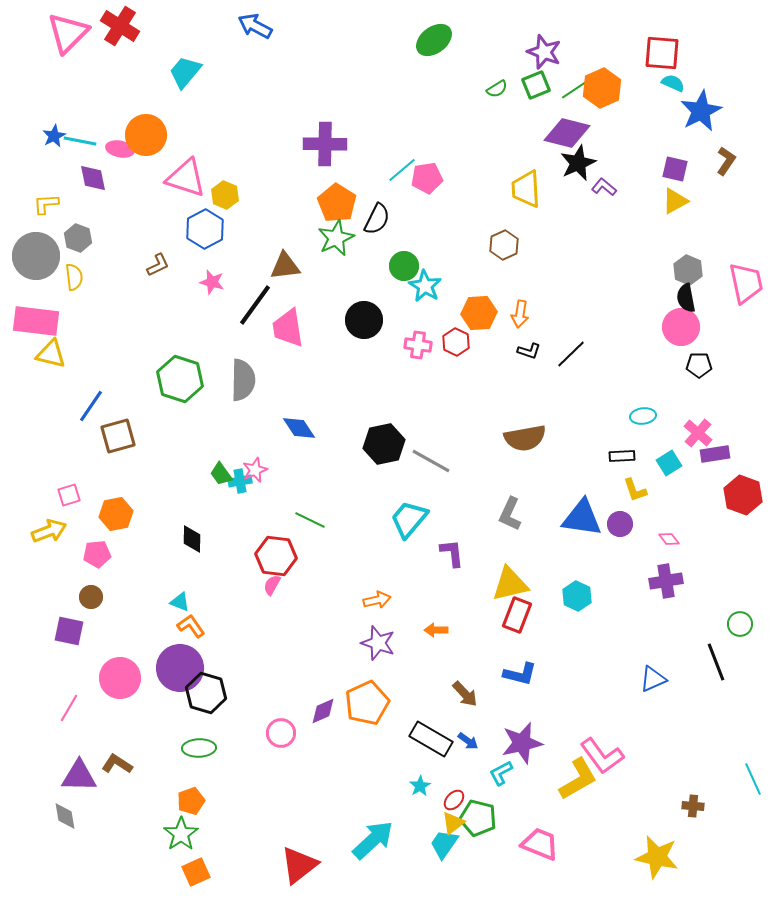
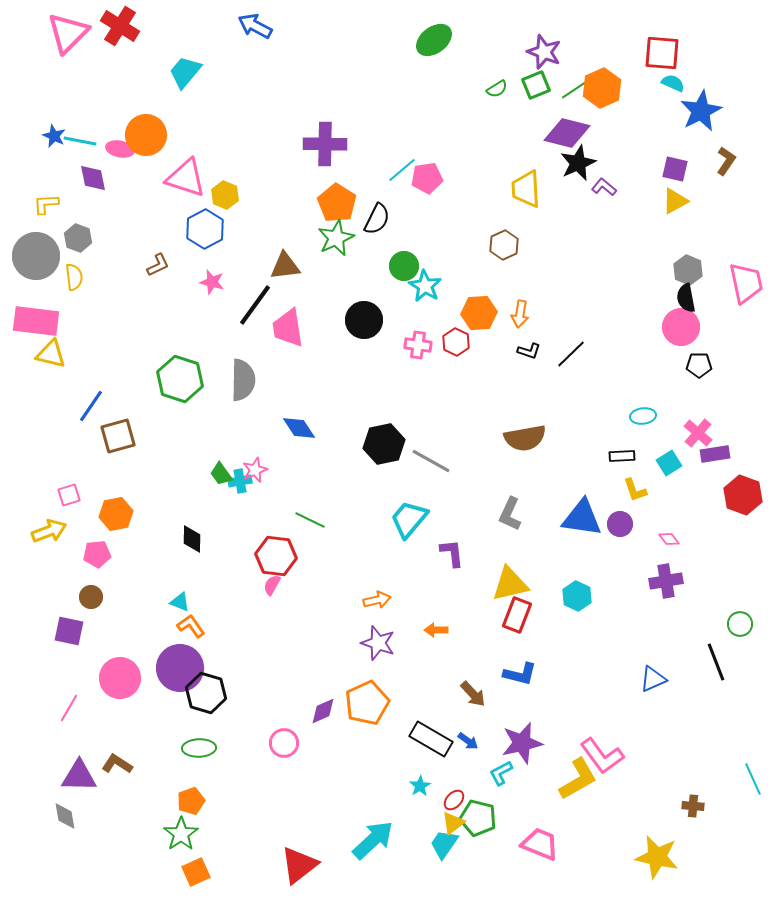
blue star at (54, 136): rotated 20 degrees counterclockwise
brown arrow at (465, 694): moved 8 px right
pink circle at (281, 733): moved 3 px right, 10 px down
